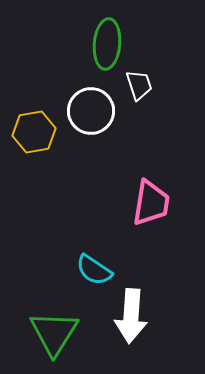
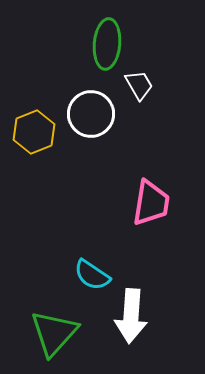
white trapezoid: rotated 12 degrees counterclockwise
white circle: moved 3 px down
yellow hexagon: rotated 12 degrees counterclockwise
cyan semicircle: moved 2 px left, 5 px down
green triangle: rotated 10 degrees clockwise
